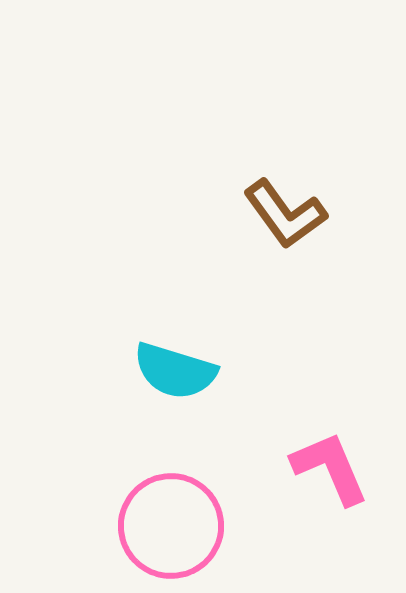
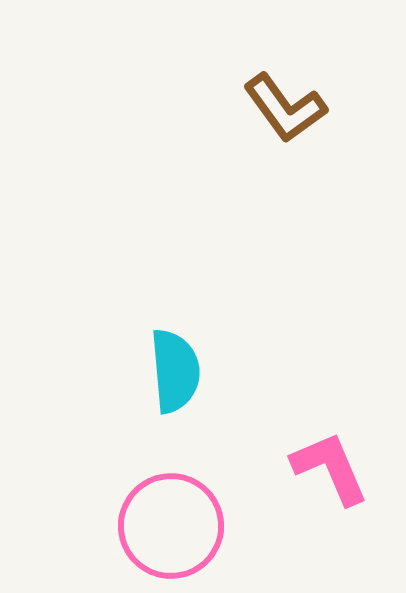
brown L-shape: moved 106 px up
cyan semicircle: rotated 112 degrees counterclockwise
